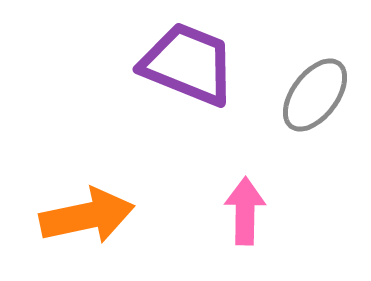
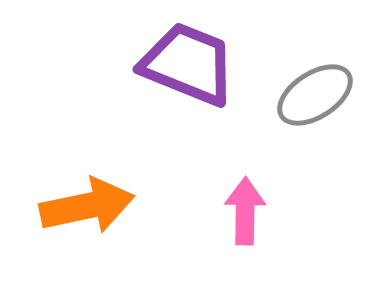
gray ellipse: rotated 20 degrees clockwise
orange arrow: moved 10 px up
